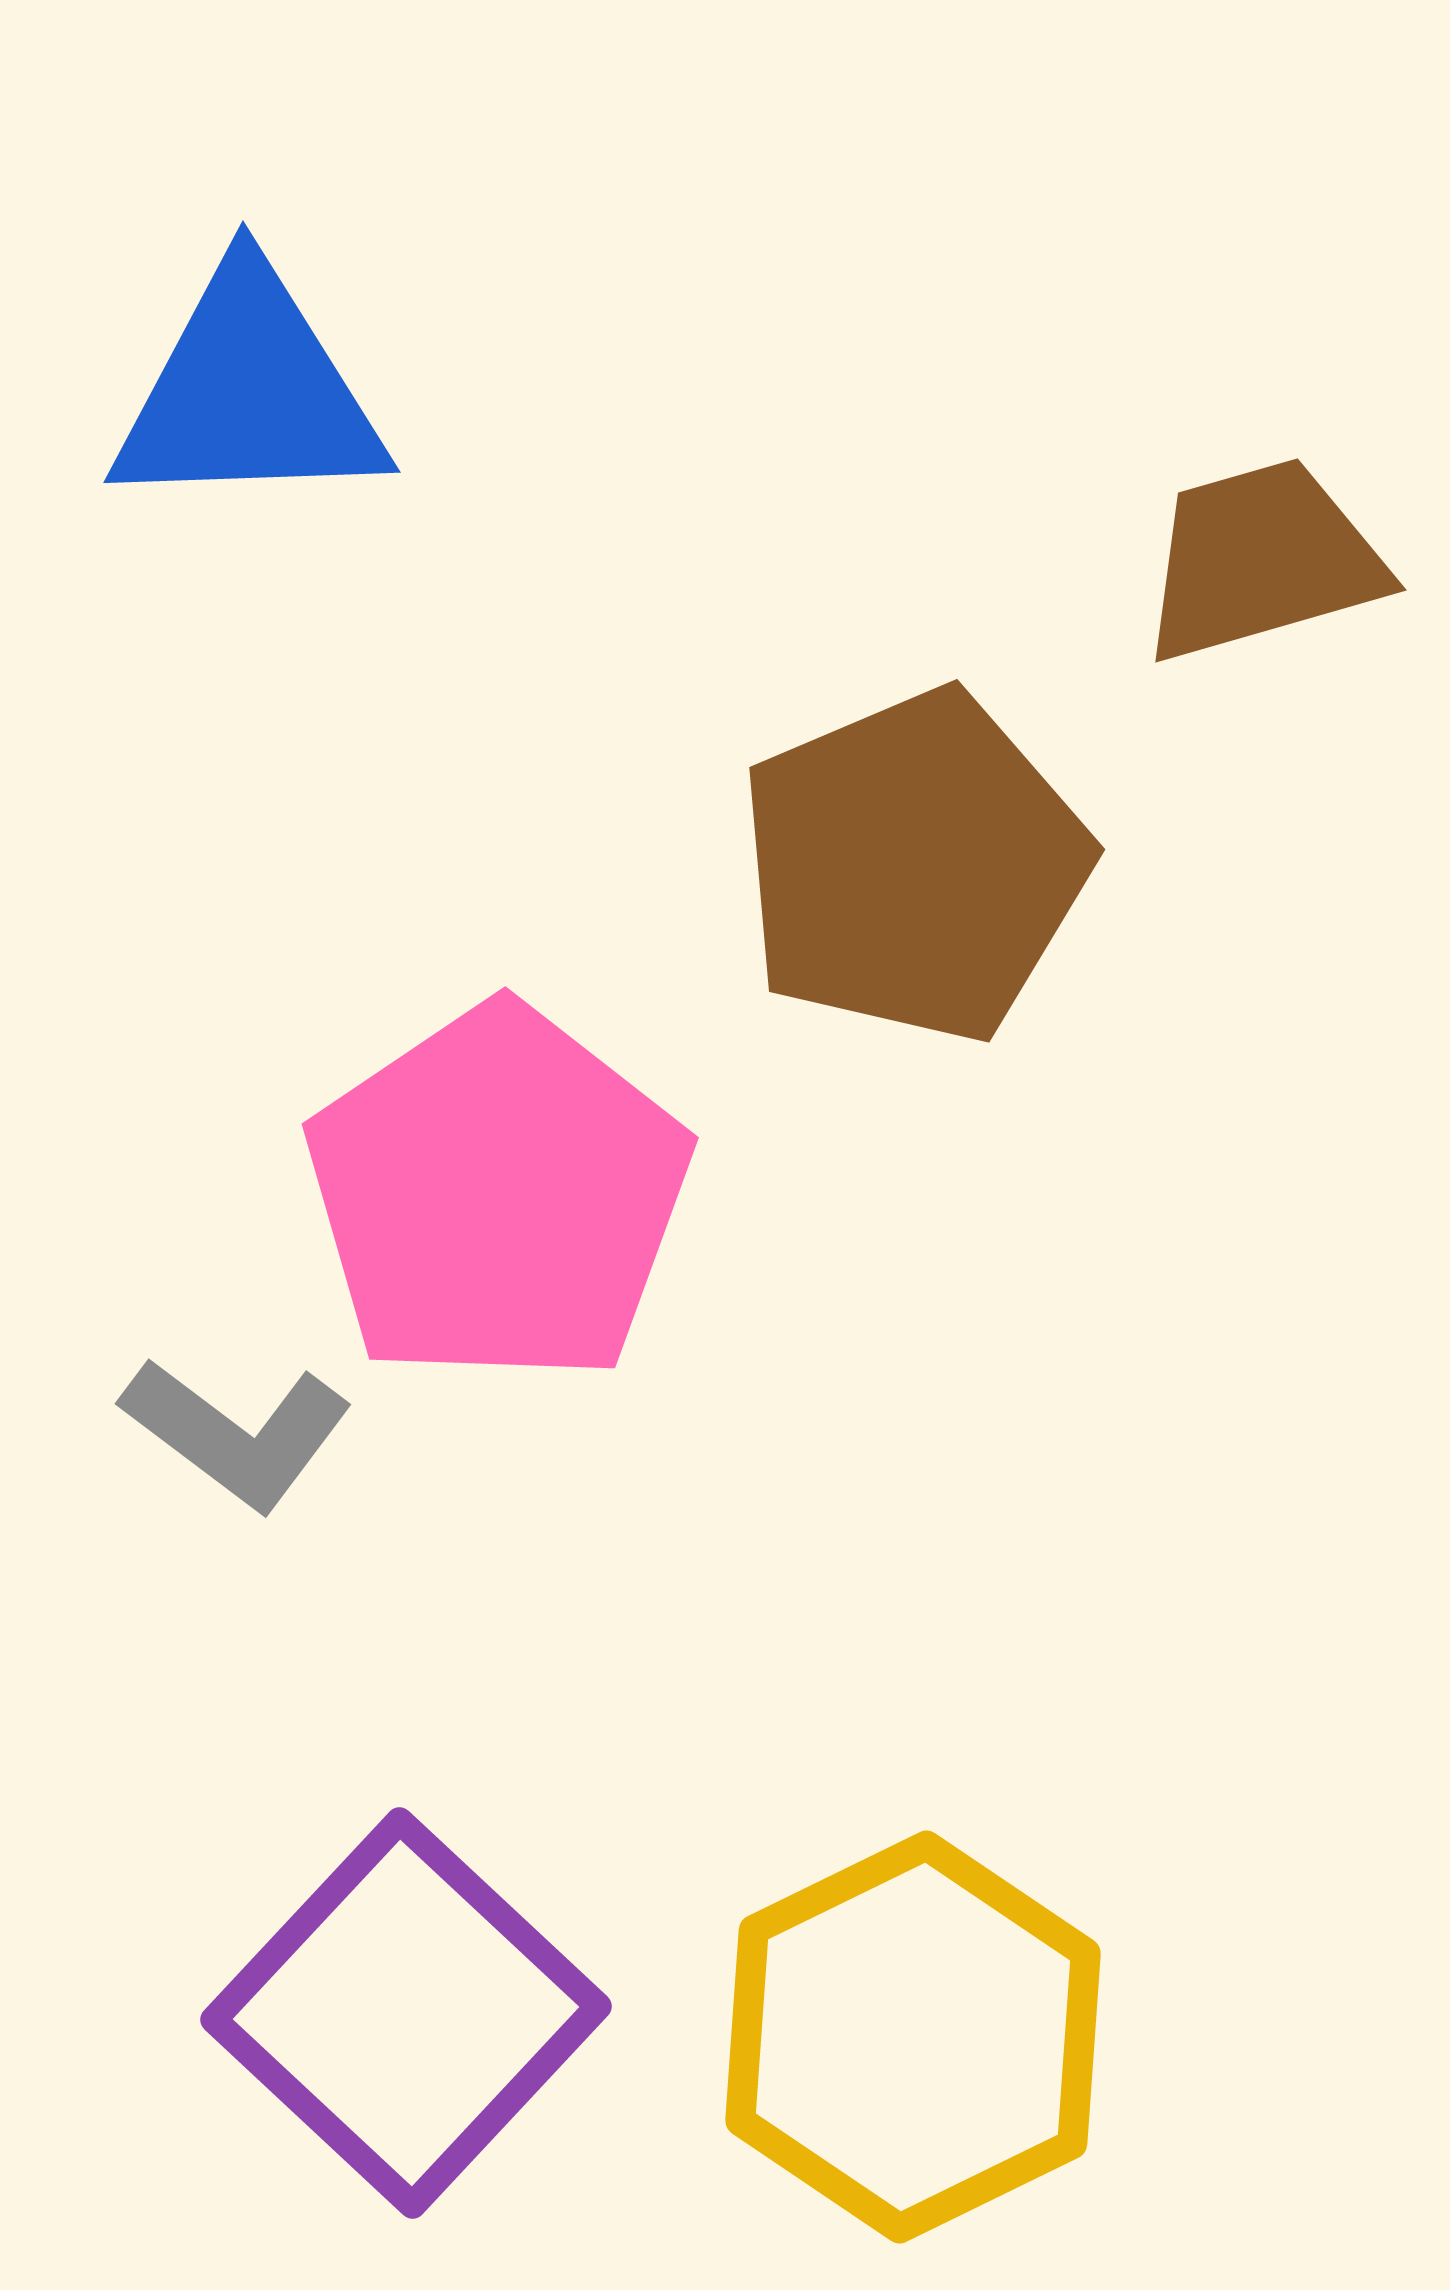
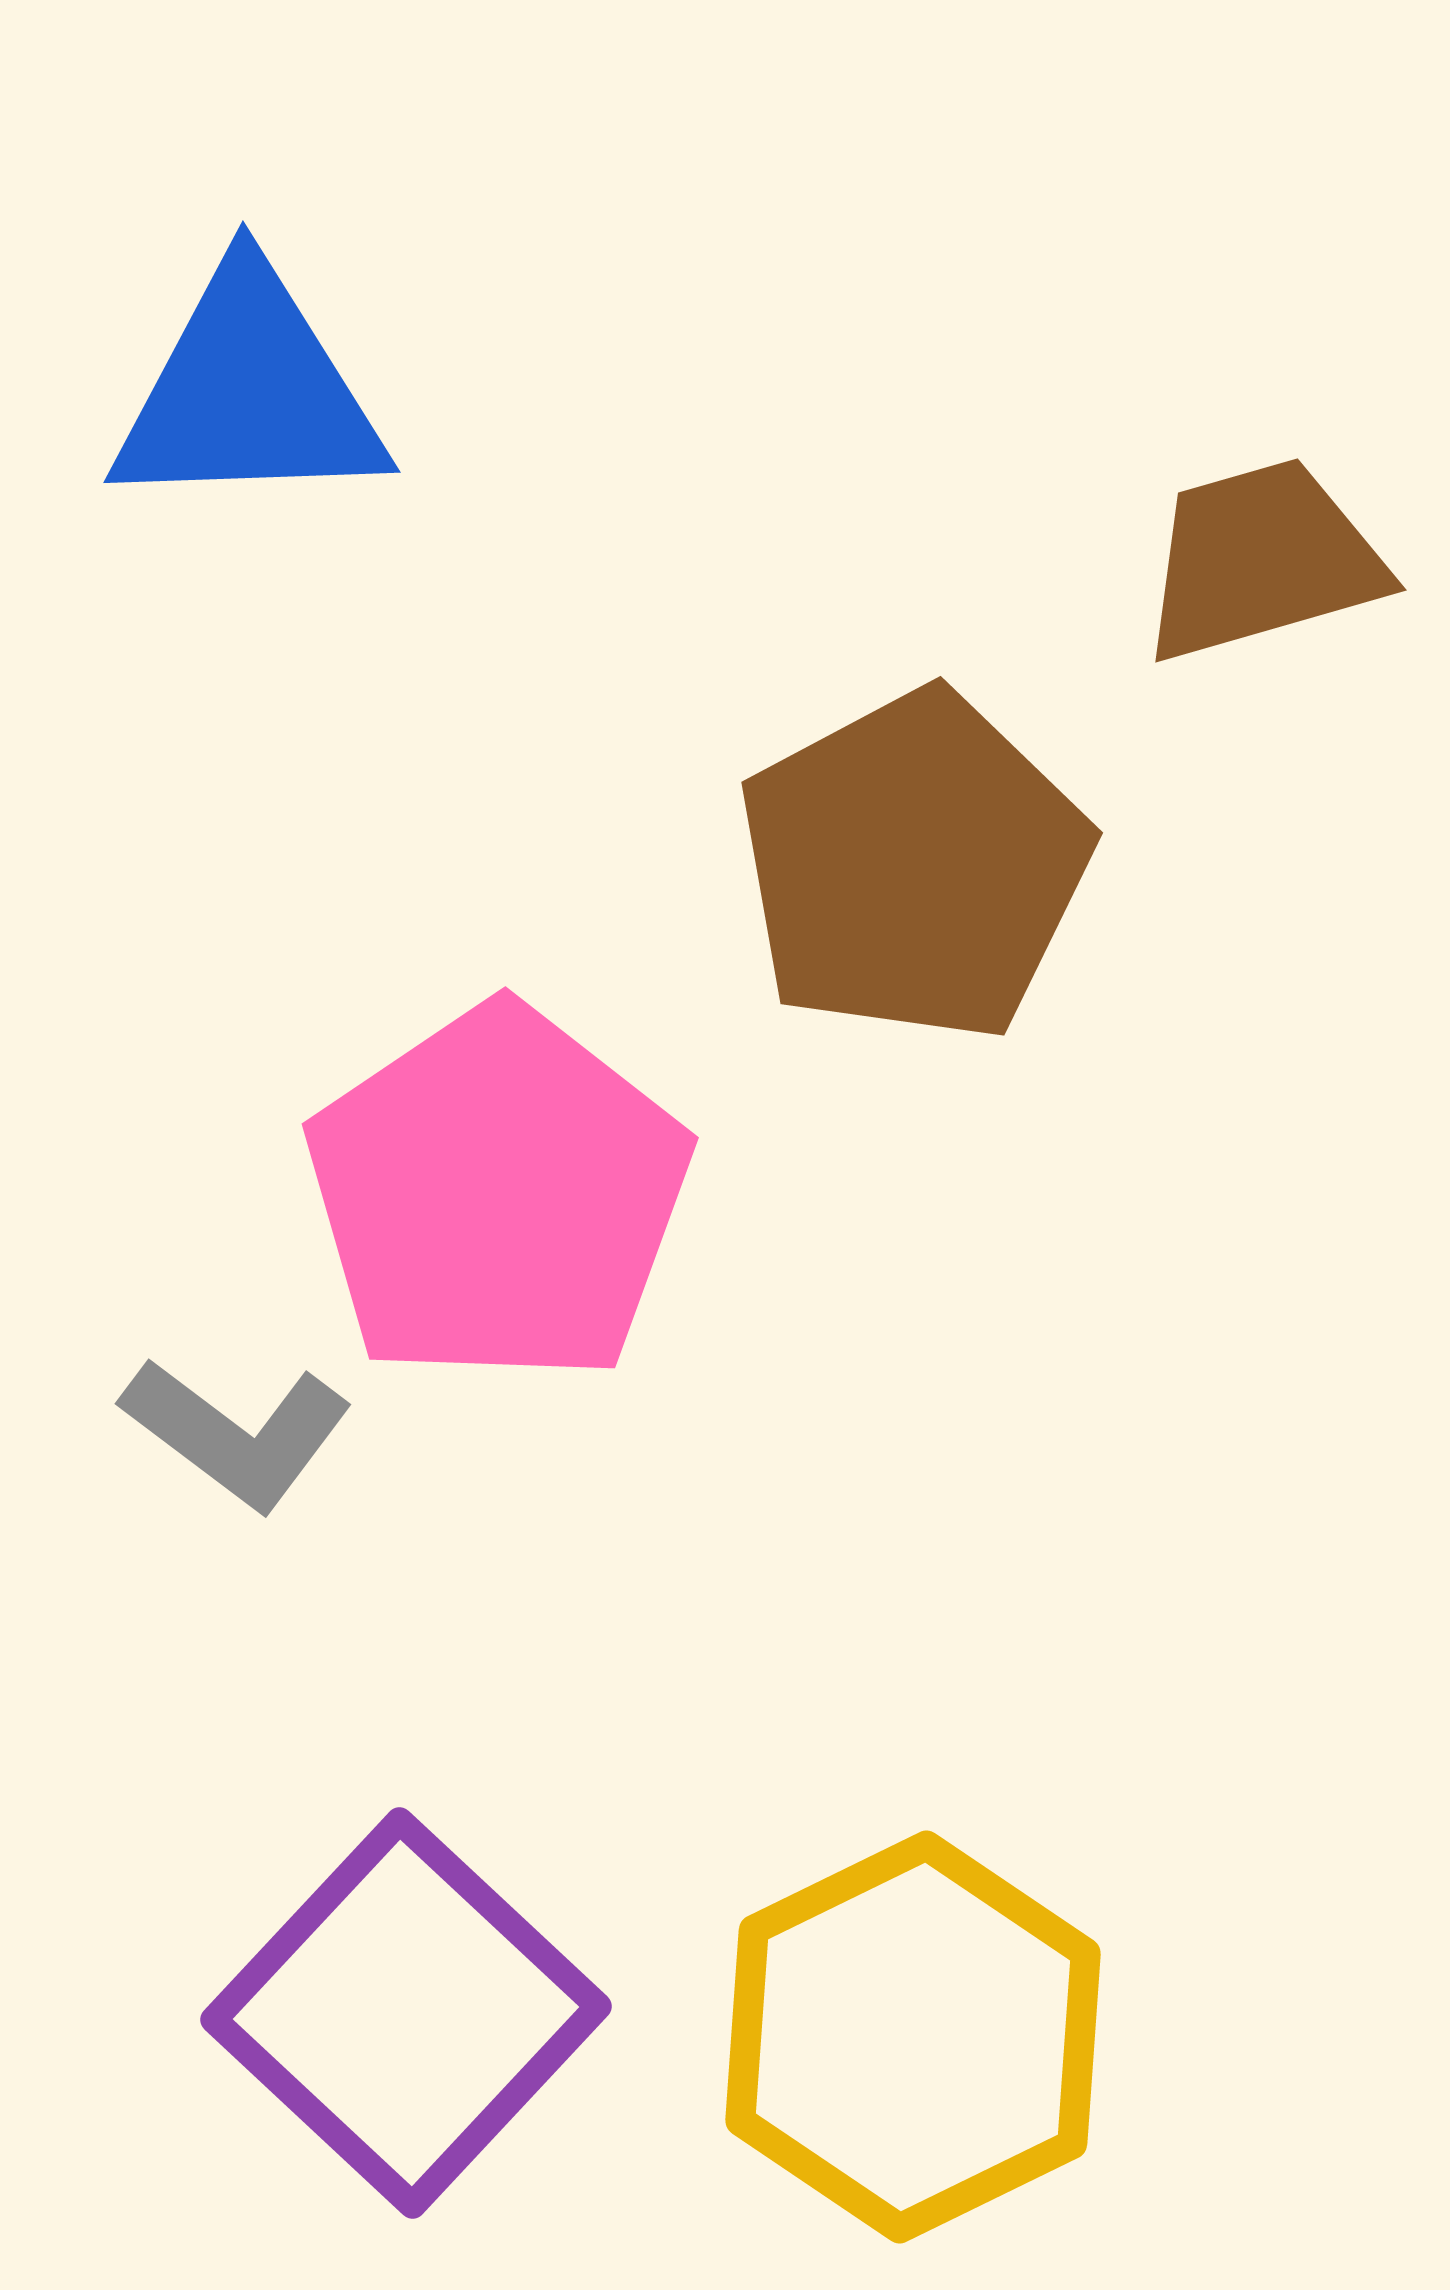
brown pentagon: rotated 5 degrees counterclockwise
